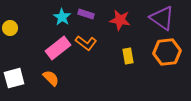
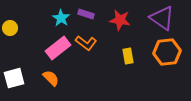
cyan star: moved 1 px left, 1 px down
